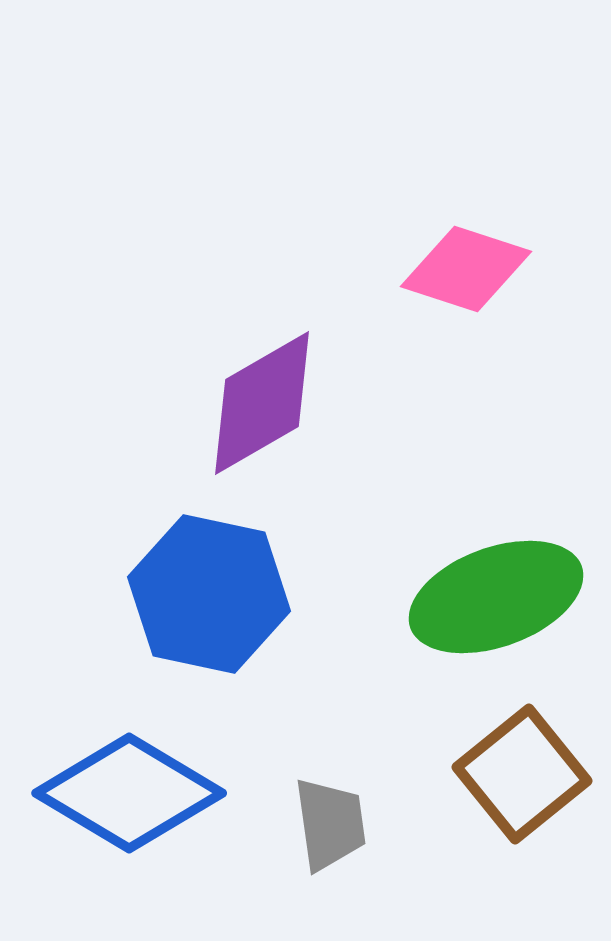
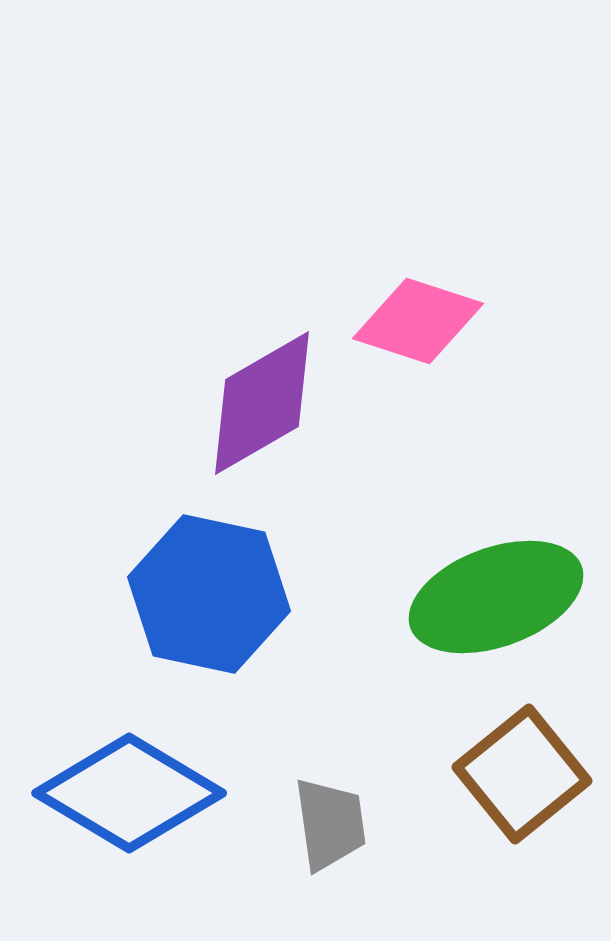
pink diamond: moved 48 px left, 52 px down
